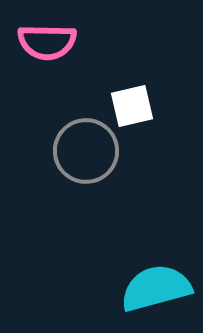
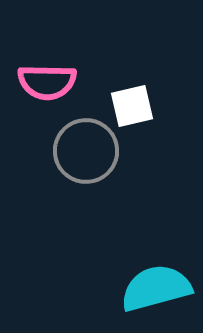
pink semicircle: moved 40 px down
